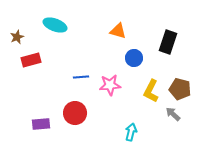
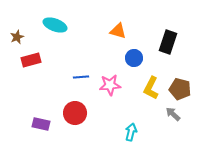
yellow L-shape: moved 3 px up
purple rectangle: rotated 18 degrees clockwise
